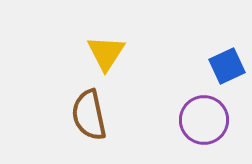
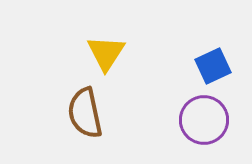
blue square: moved 14 px left
brown semicircle: moved 4 px left, 2 px up
